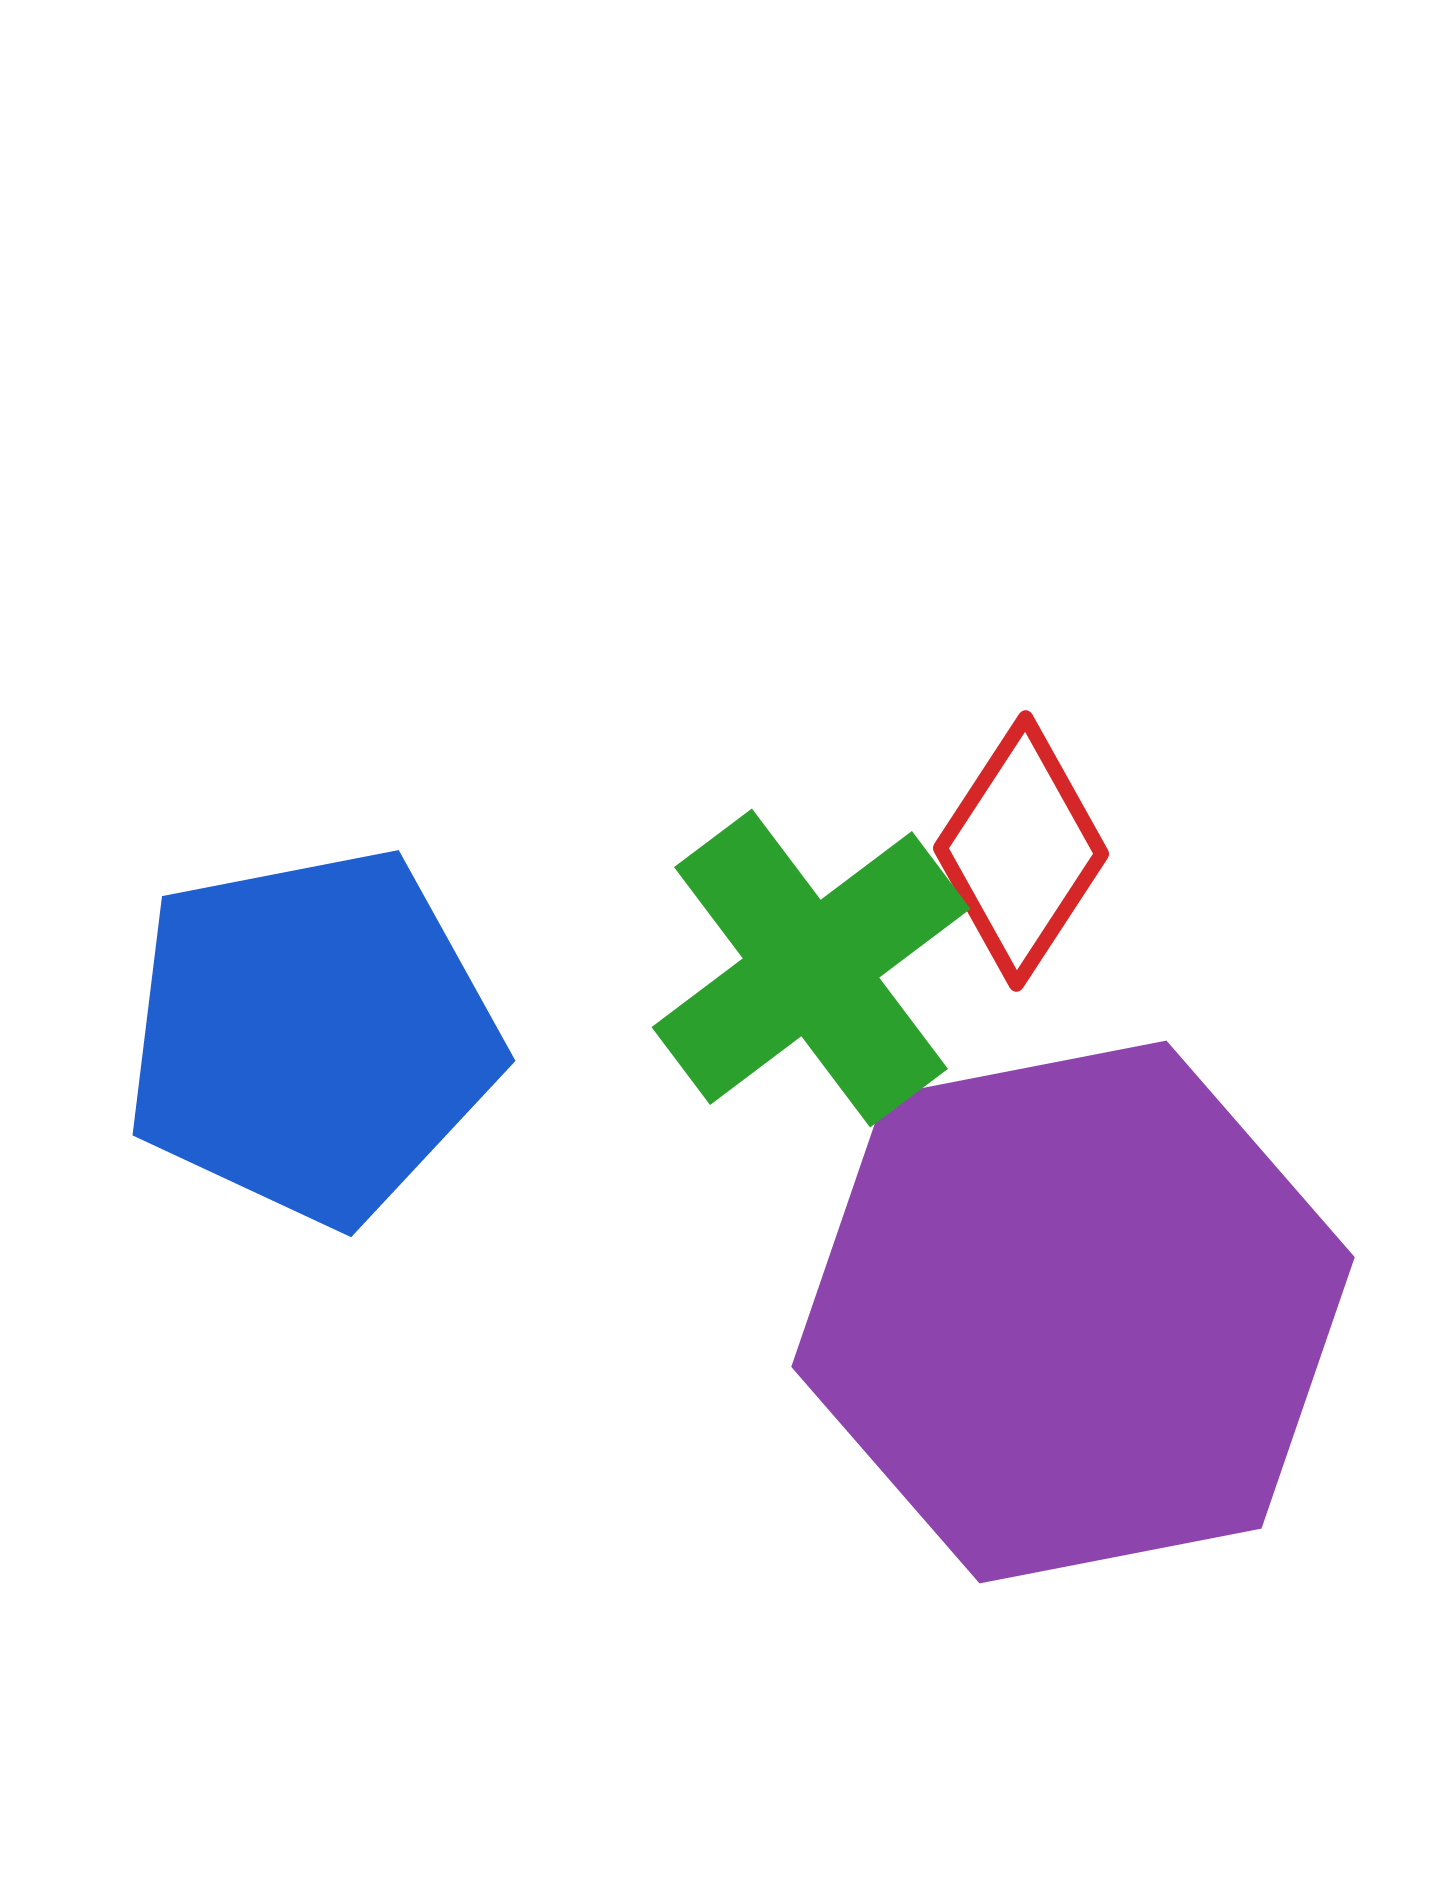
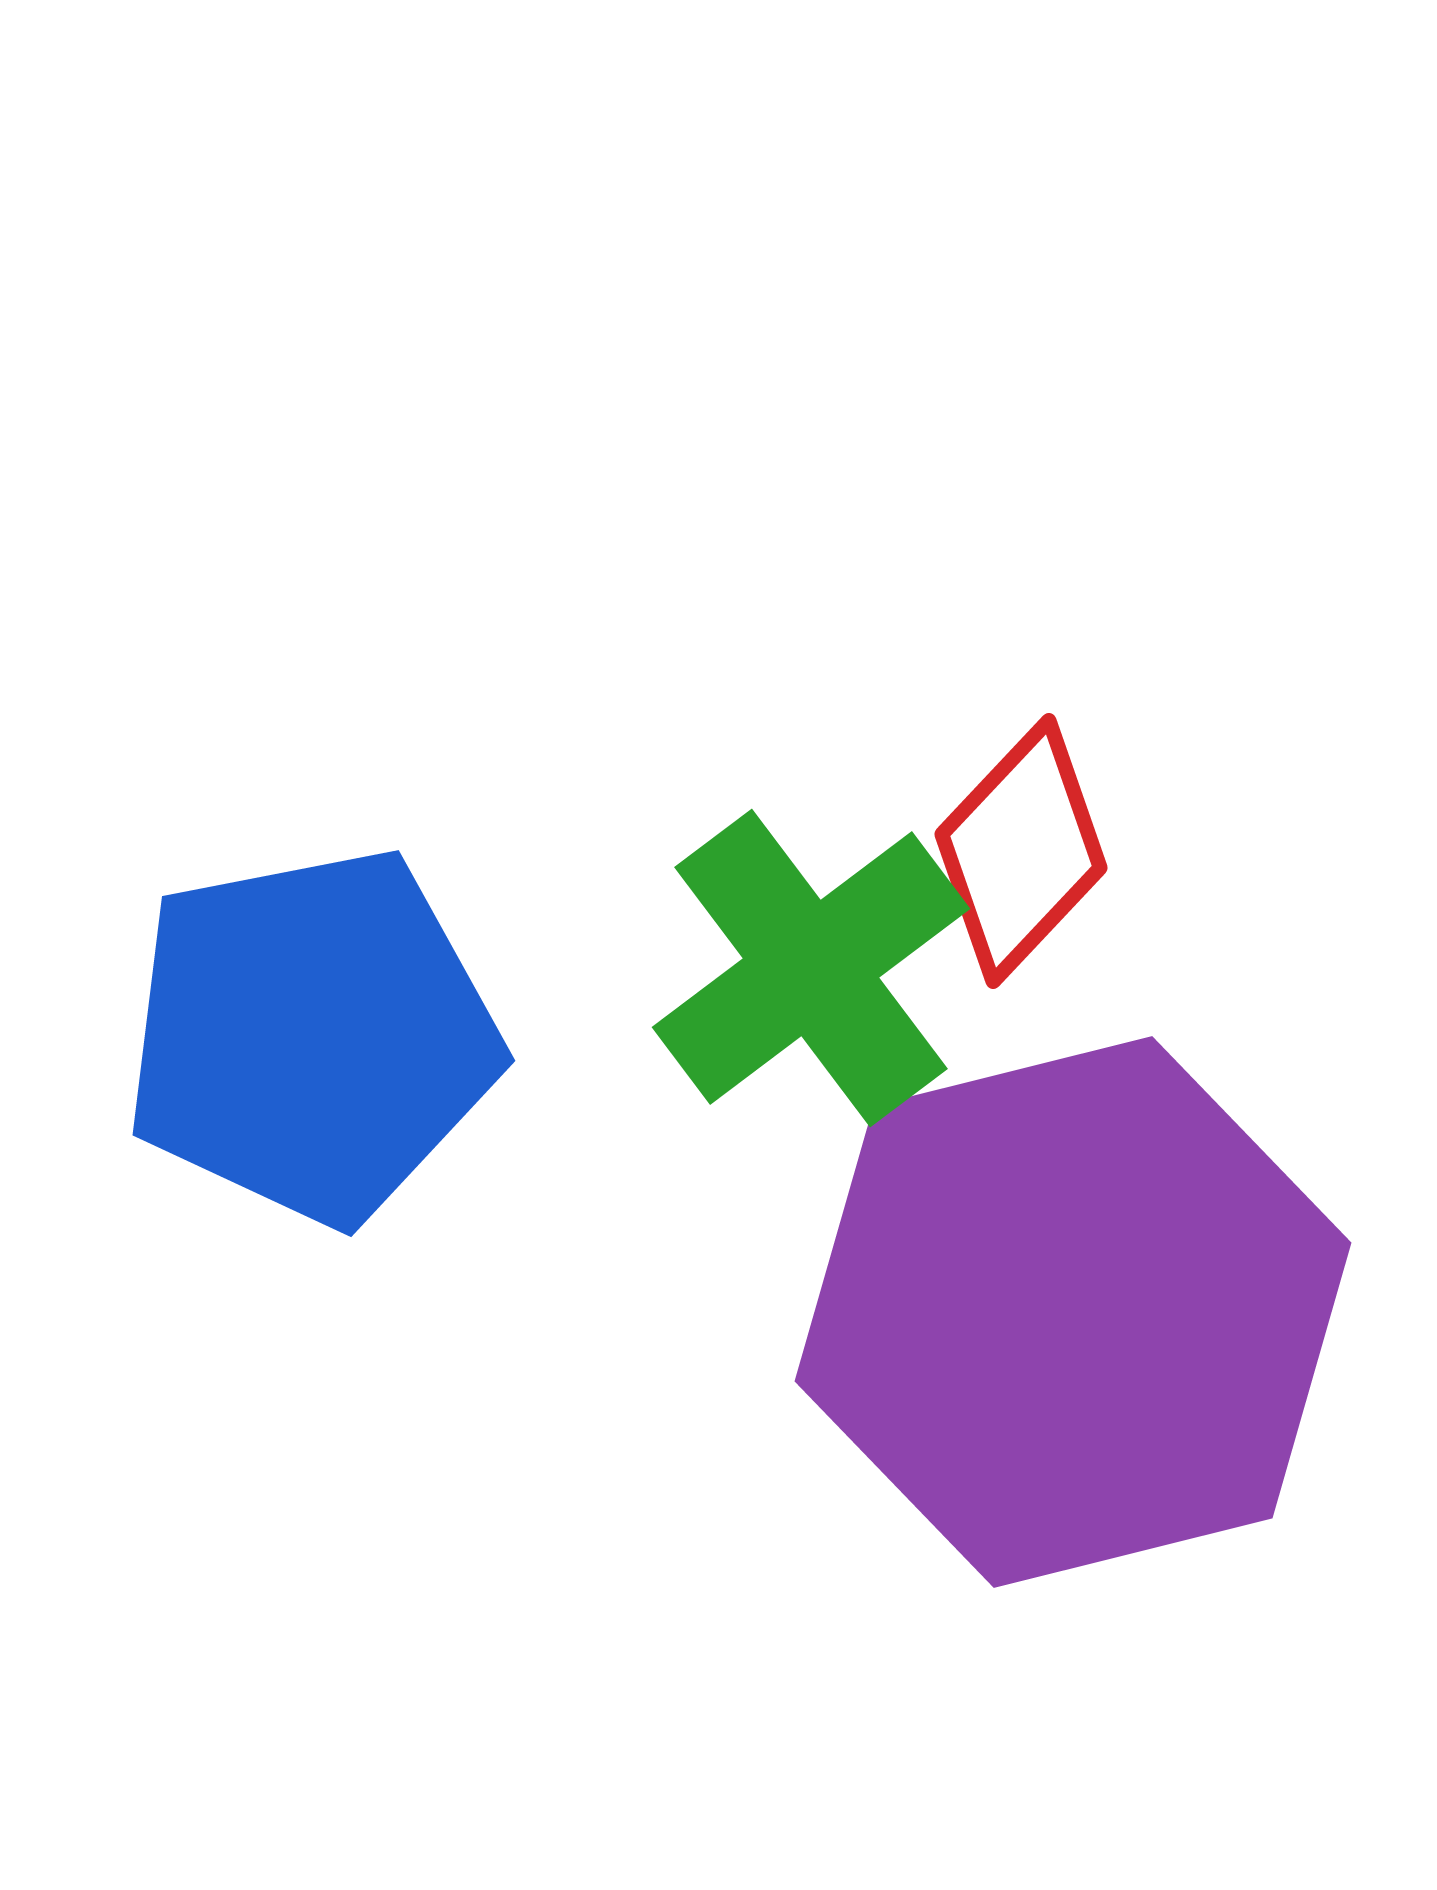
red diamond: rotated 10 degrees clockwise
purple hexagon: rotated 3 degrees counterclockwise
